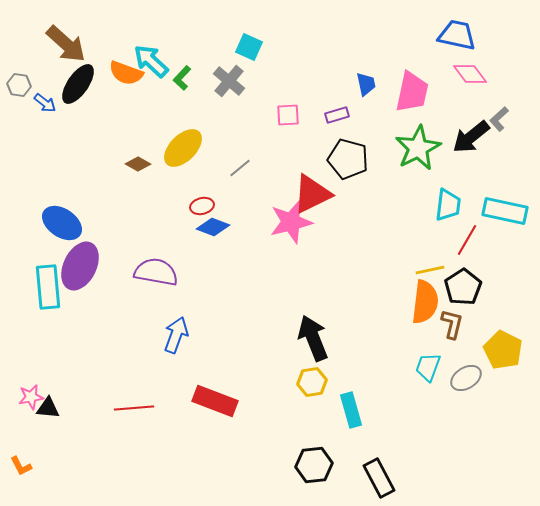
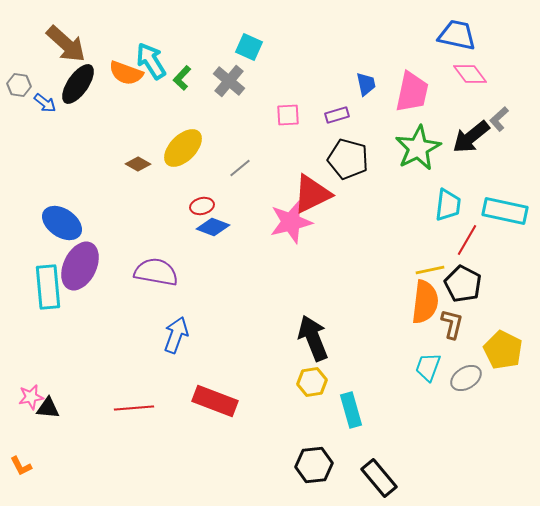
cyan arrow at (151, 61): rotated 15 degrees clockwise
black pentagon at (463, 287): moved 3 px up; rotated 12 degrees counterclockwise
black rectangle at (379, 478): rotated 12 degrees counterclockwise
